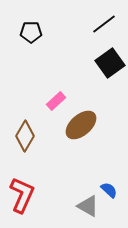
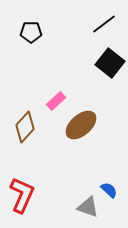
black square: rotated 16 degrees counterclockwise
brown diamond: moved 9 px up; rotated 12 degrees clockwise
gray triangle: moved 1 px down; rotated 10 degrees counterclockwise
